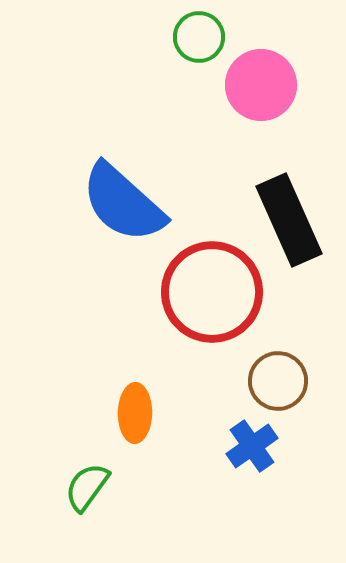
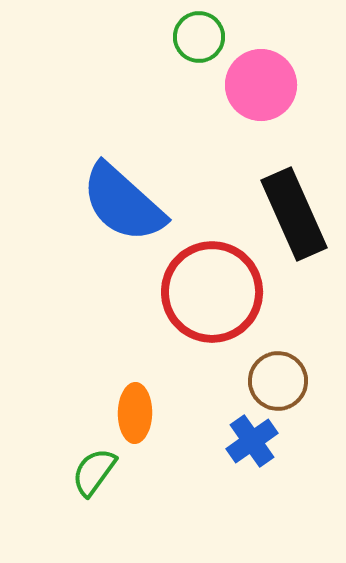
black rectangle: moved 5 px right, 6 px up
blue cross: moved 5 px up
green semicircle: moved 7 px right, 15 px up
